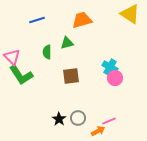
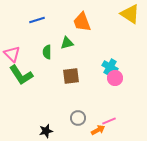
orange trapezoid: moved 2 px down; rotated 95 degrees counterclockwise
pink triangle: moved 3 px up
black star: moved 13 px left, 12 px down; rotated 24 degrees clockwise
orange arrow: moved 1 px up
